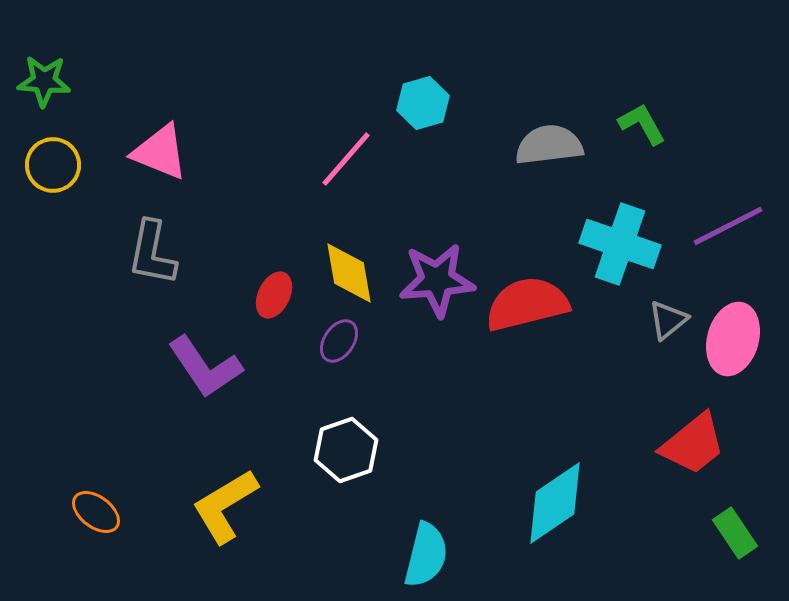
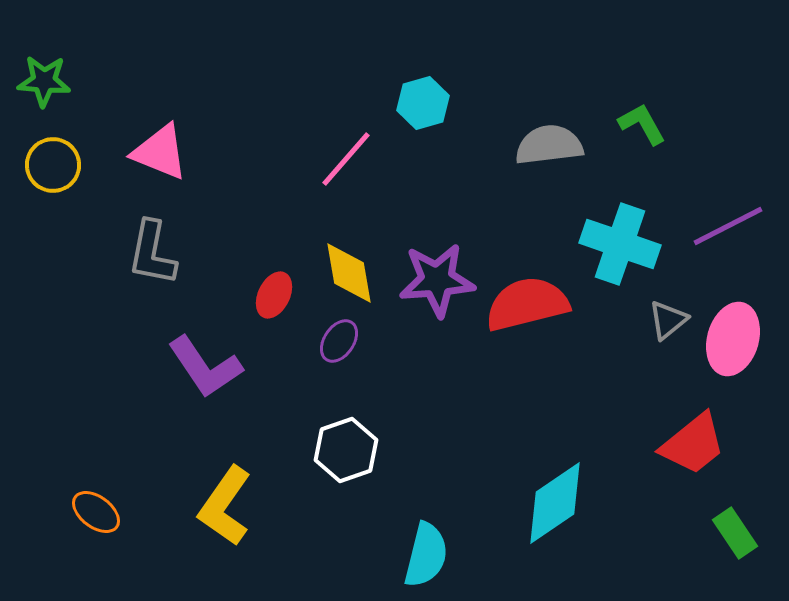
yellow L-shape: rotated 24 degrees counterclockwise
